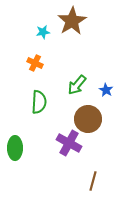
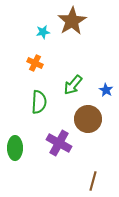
green arrow: moved 4 px left
purple cross: moved 10 px left
